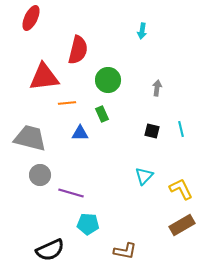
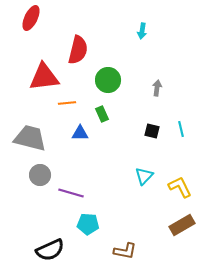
yellow L-shape: moved 1 px left, 2 px up
